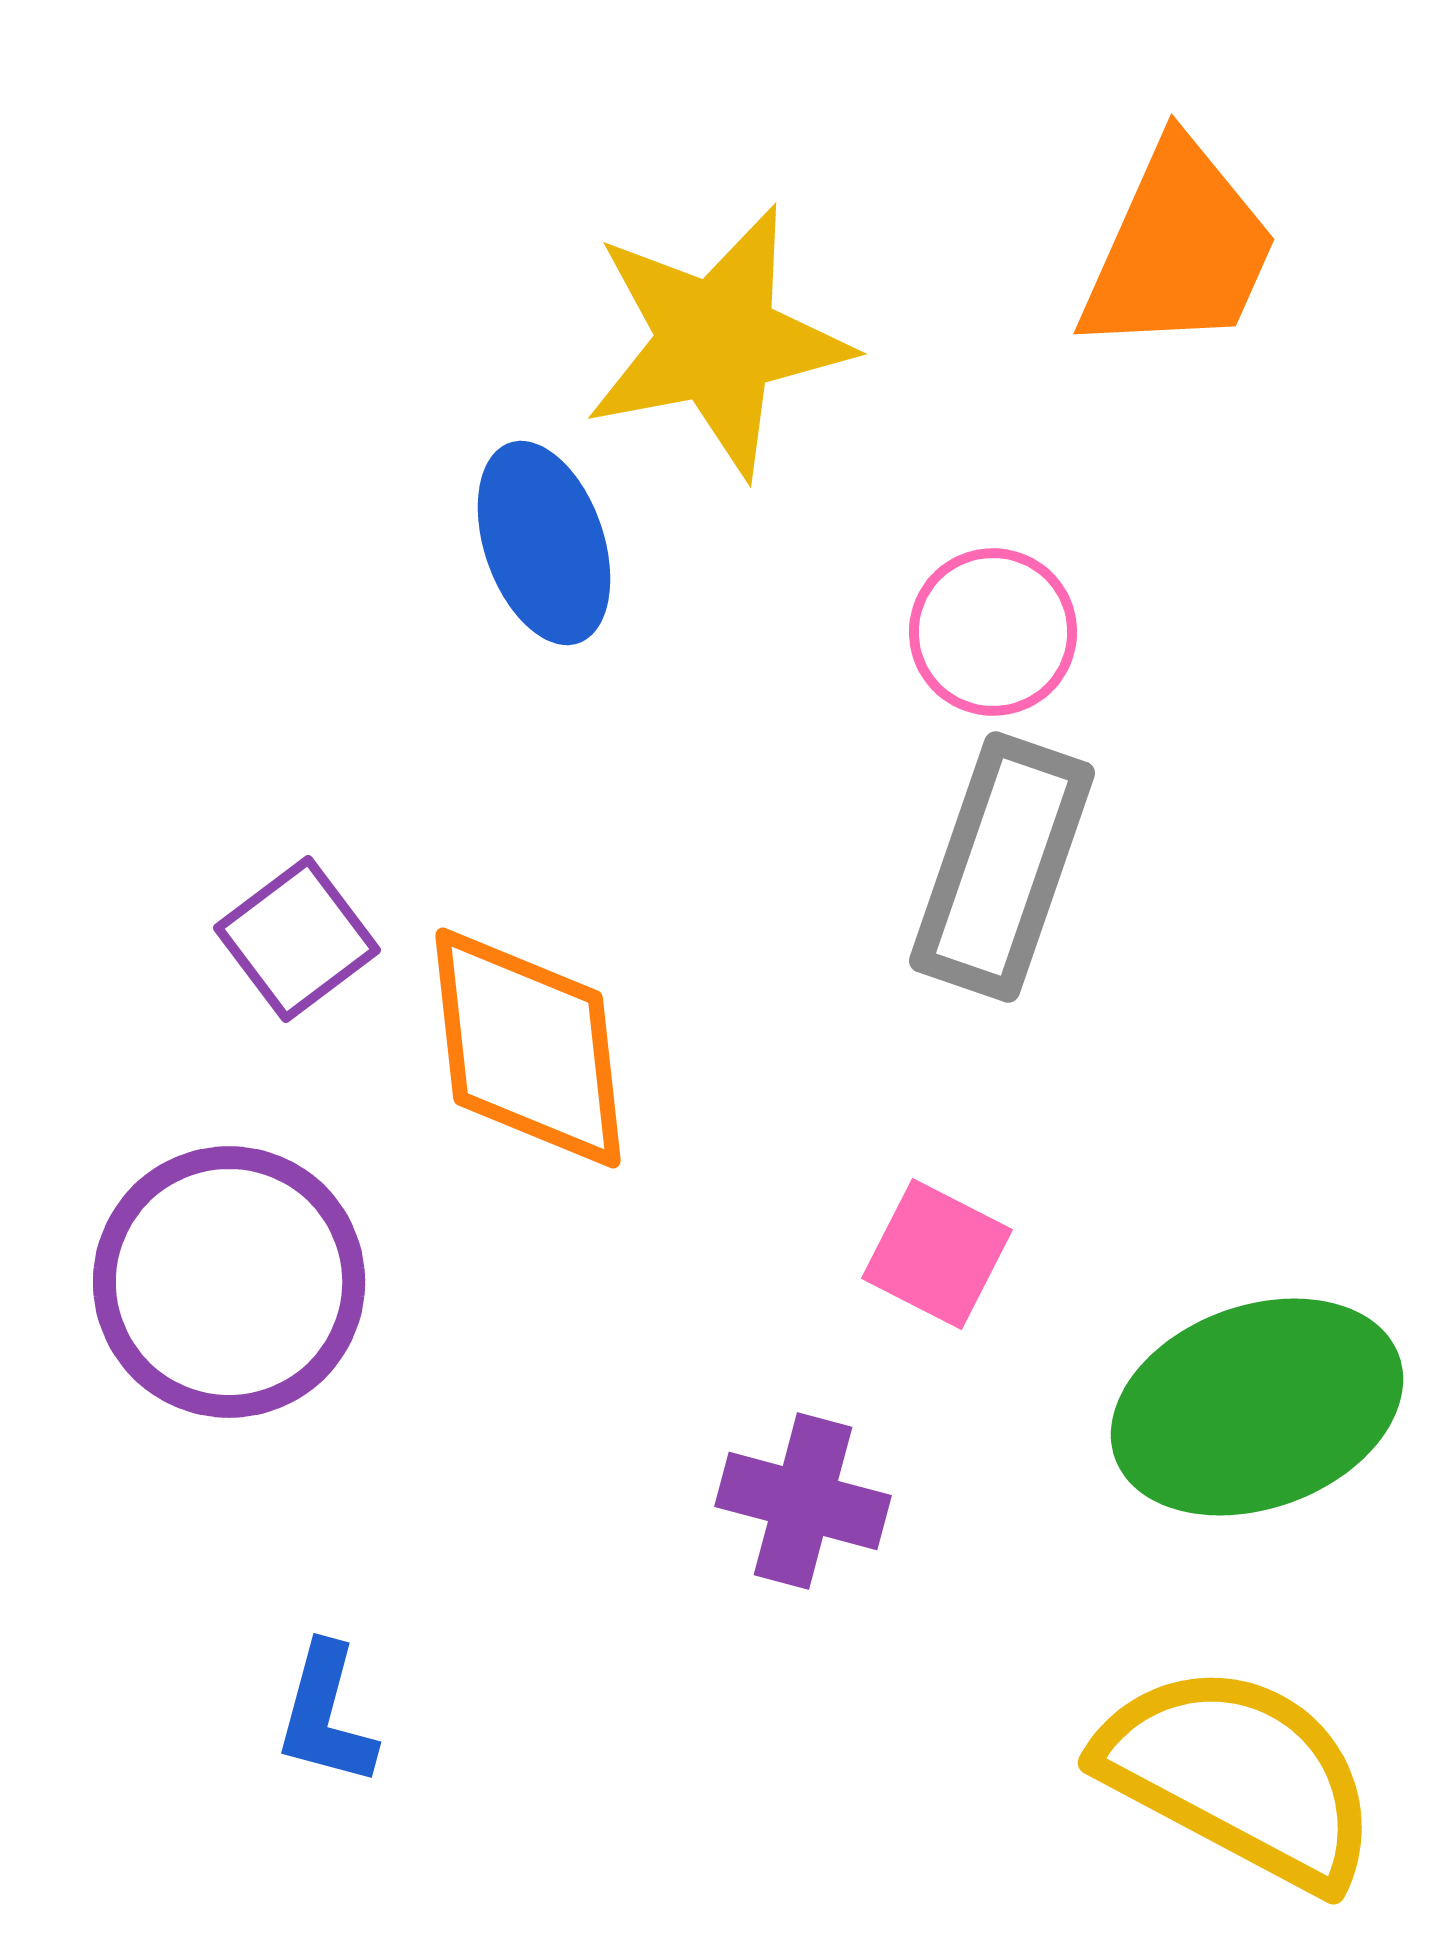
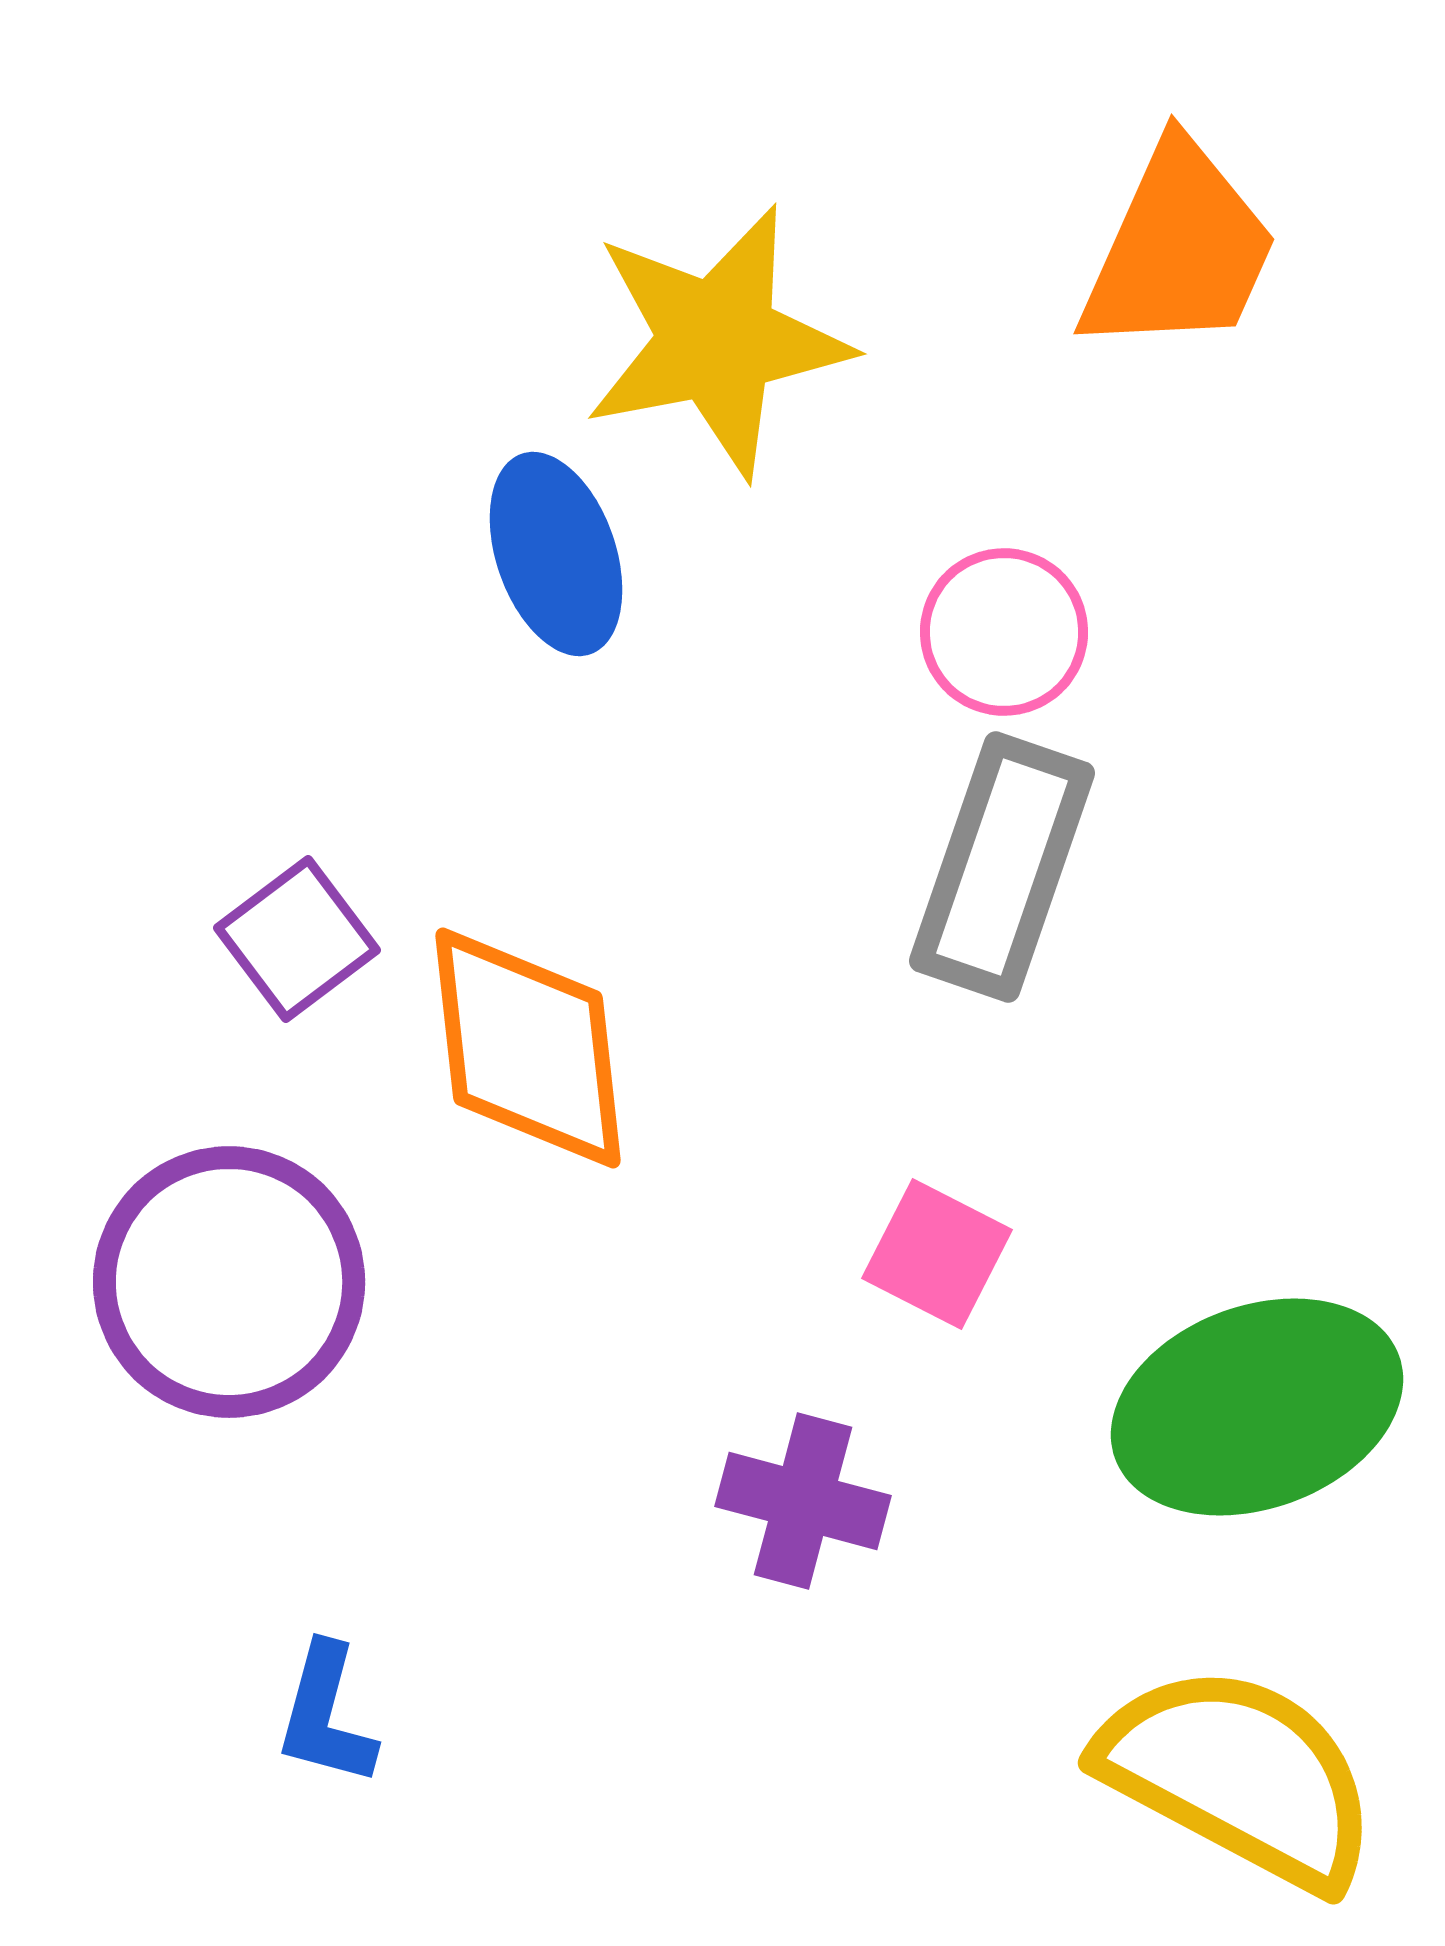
blue ellipse: moved 12 px right, 11 px down
pink circle: moved 11 px right
